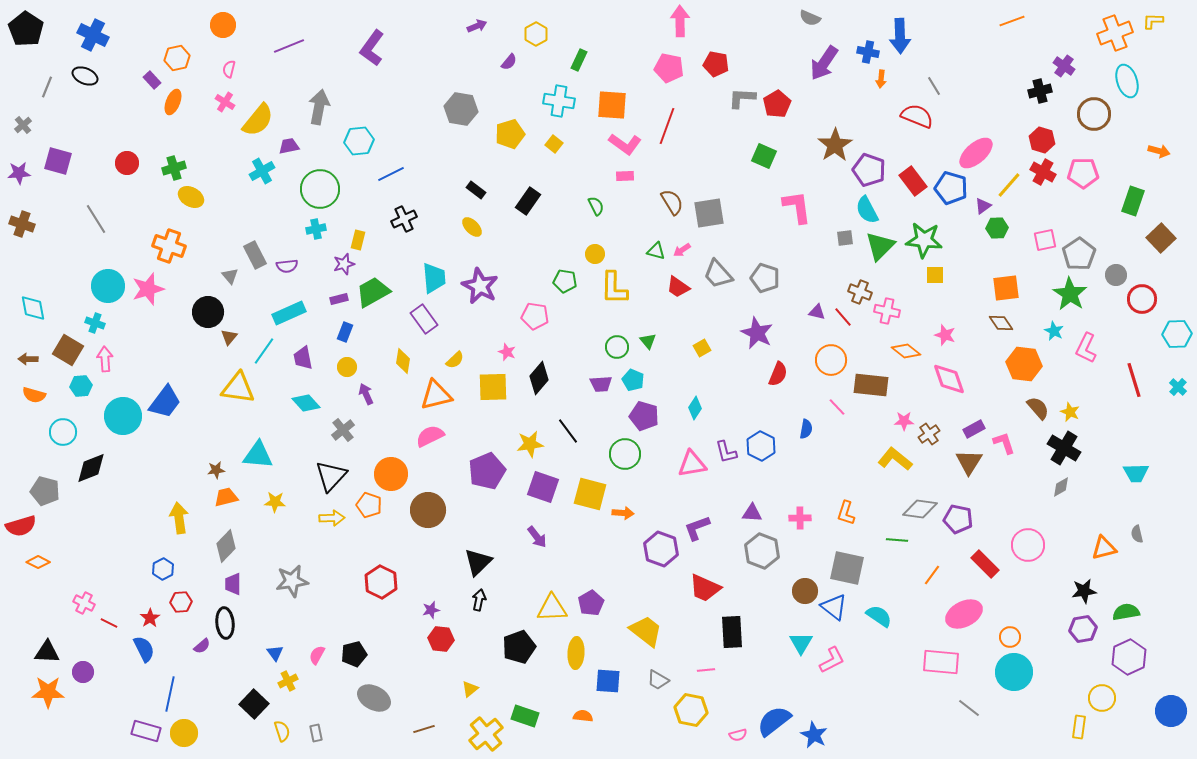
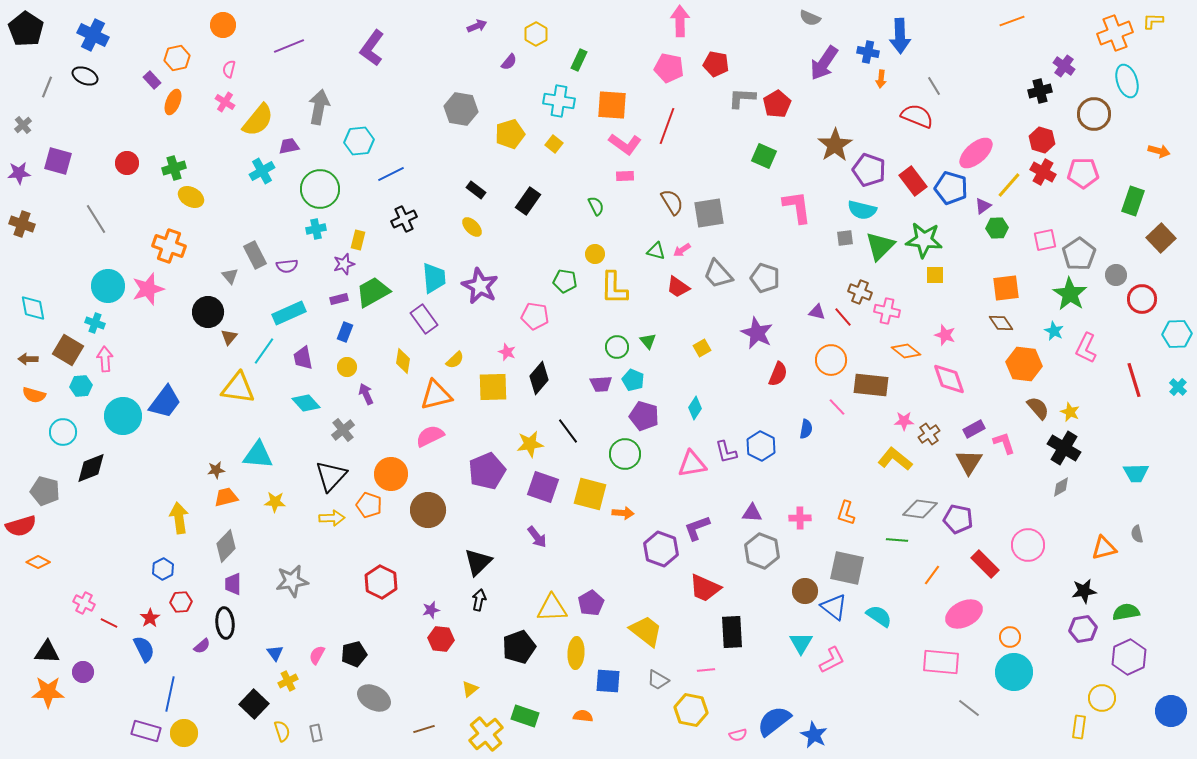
cyan semicircle at (867, 210): moved 5 px left; rotated 48 degrees counterclockwise
